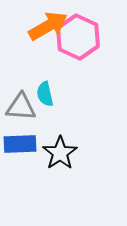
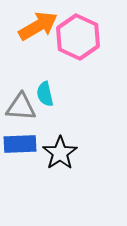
orange arrow: moved 10 px left
